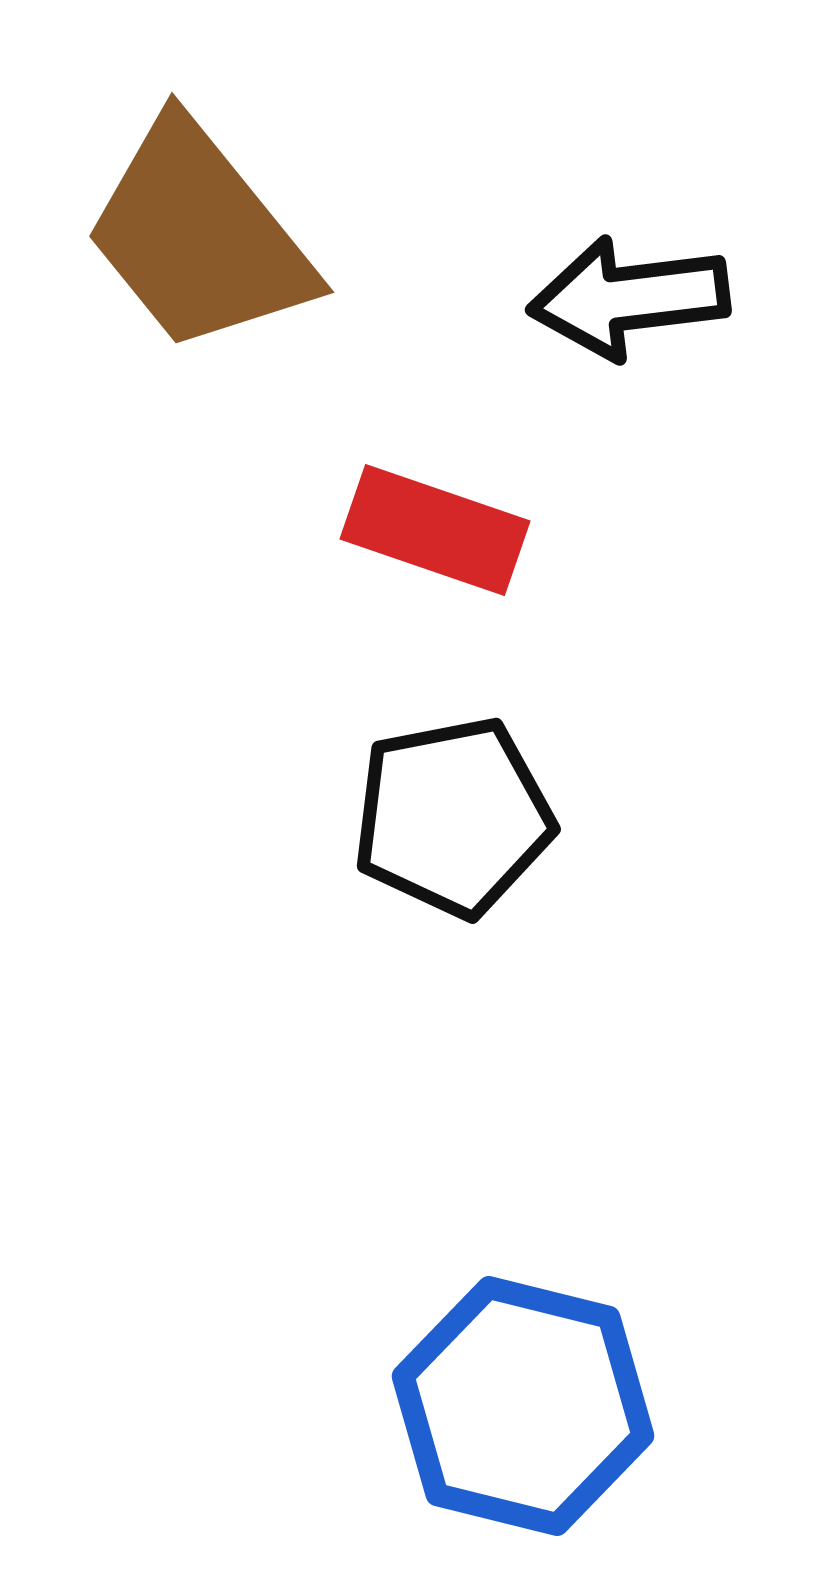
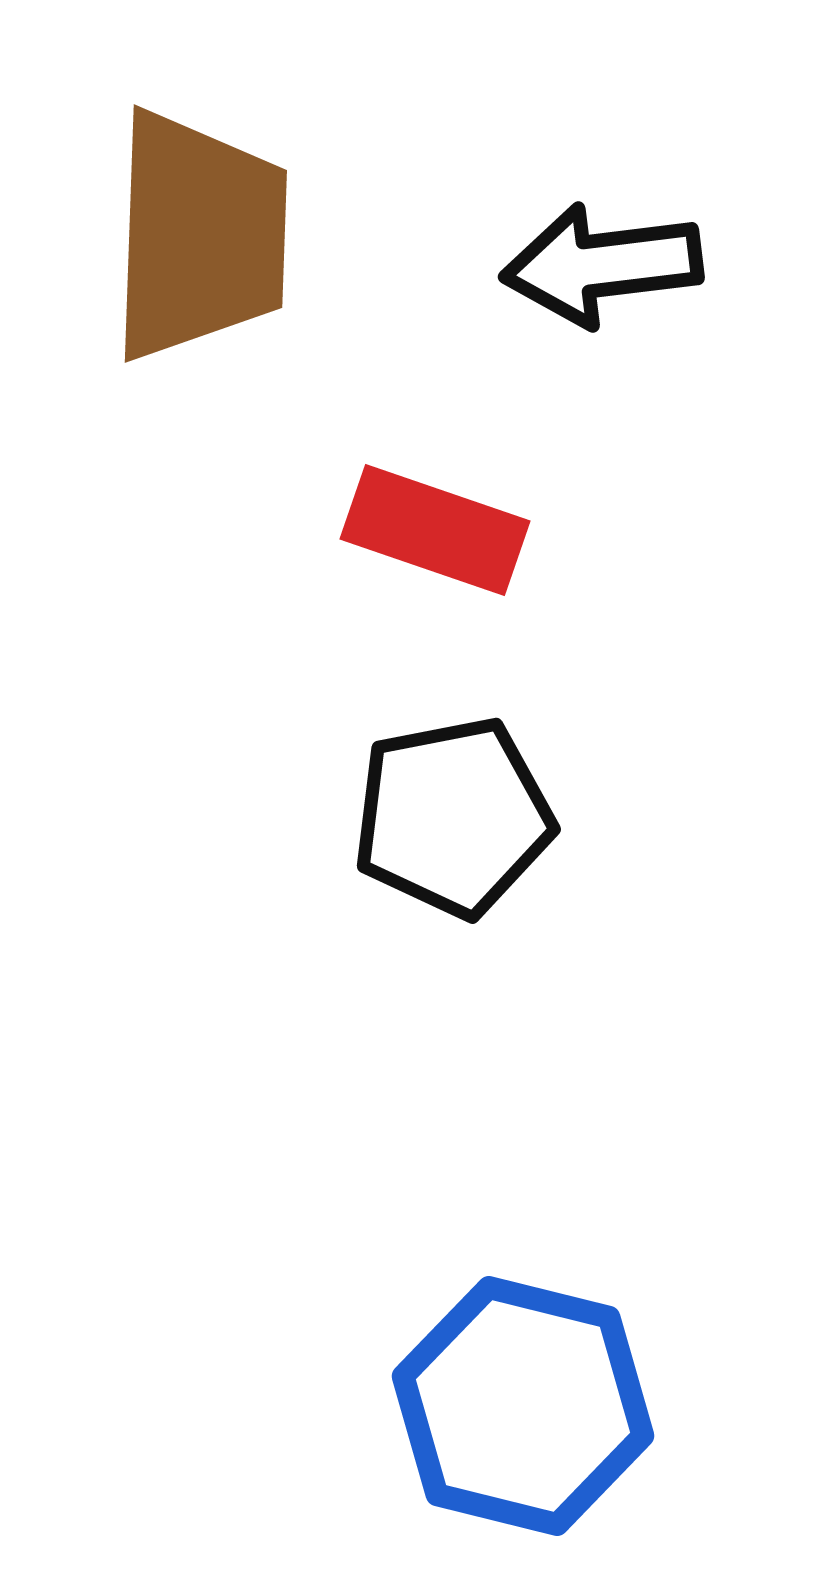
brown trapezoid: rotated 139 degrees counterclockwise
black arrow: moved 27 px left, 33 px up
